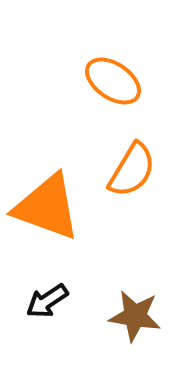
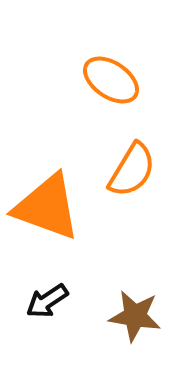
orange ellipse: moved 2 px left, 1 px up
